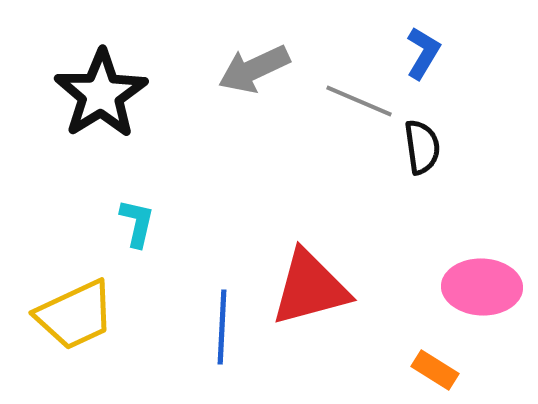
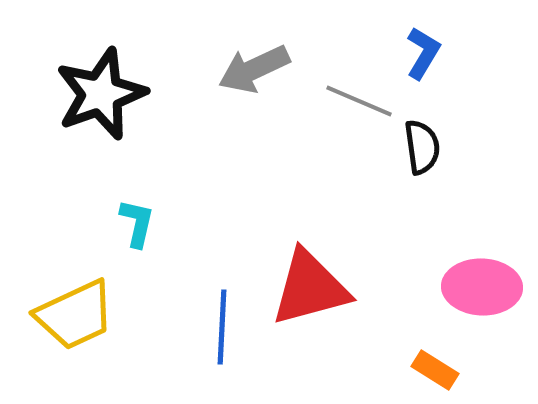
black star: rotated 12 degrees clockwise
